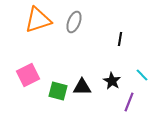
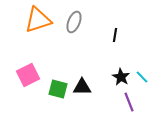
black line: moved 5 px left, 4 px up
cyan line: moved 2 px down
black star: moved 9 px right, 4 px up
green square: moved 2 px up
purple line: rotated 42 degrees counterclockwise
